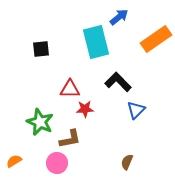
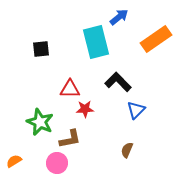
brown semicircle: moved 12 px up
